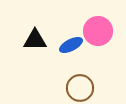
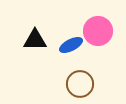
brown circle: moved 4 px up
